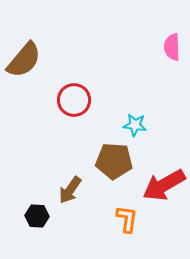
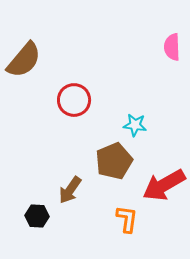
brown pentagon: rotated 27 degrees counterclockwise
